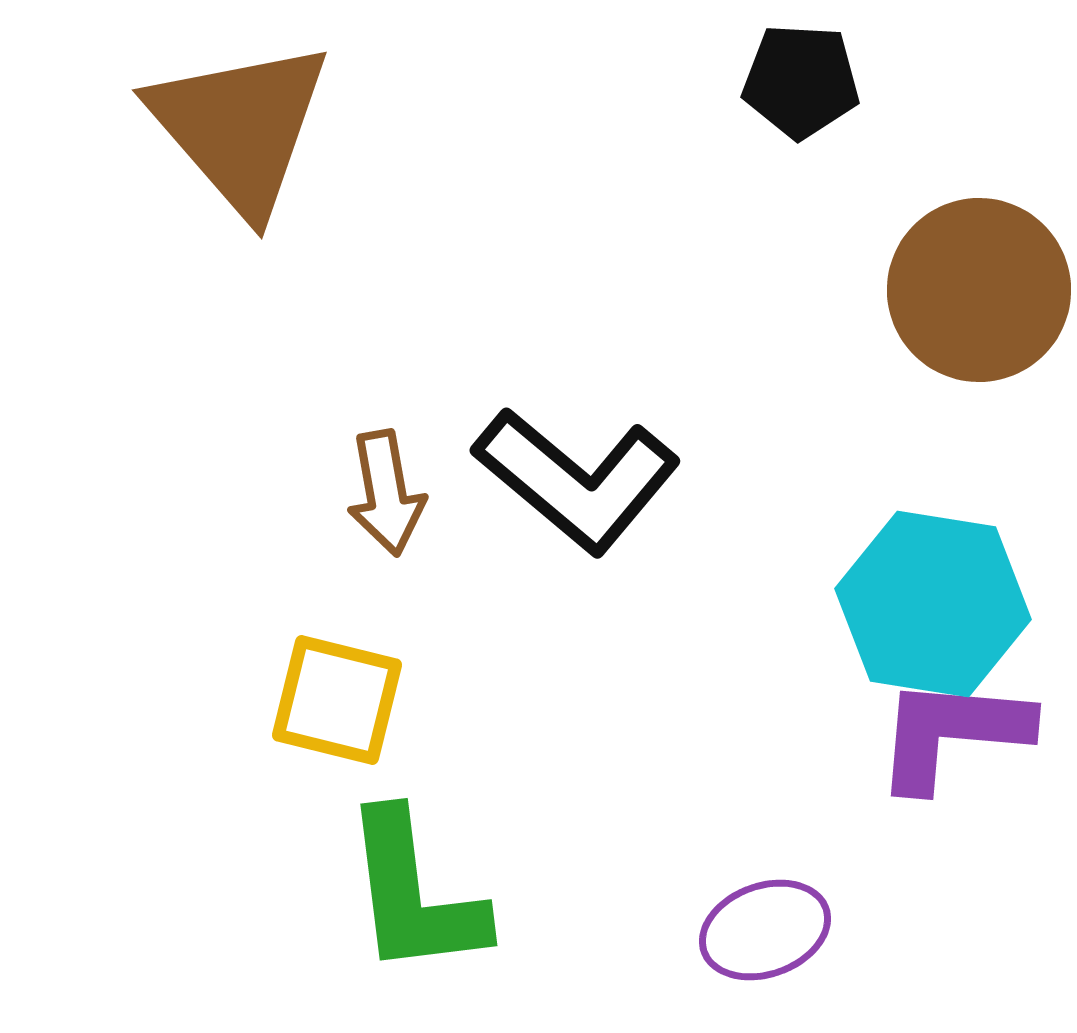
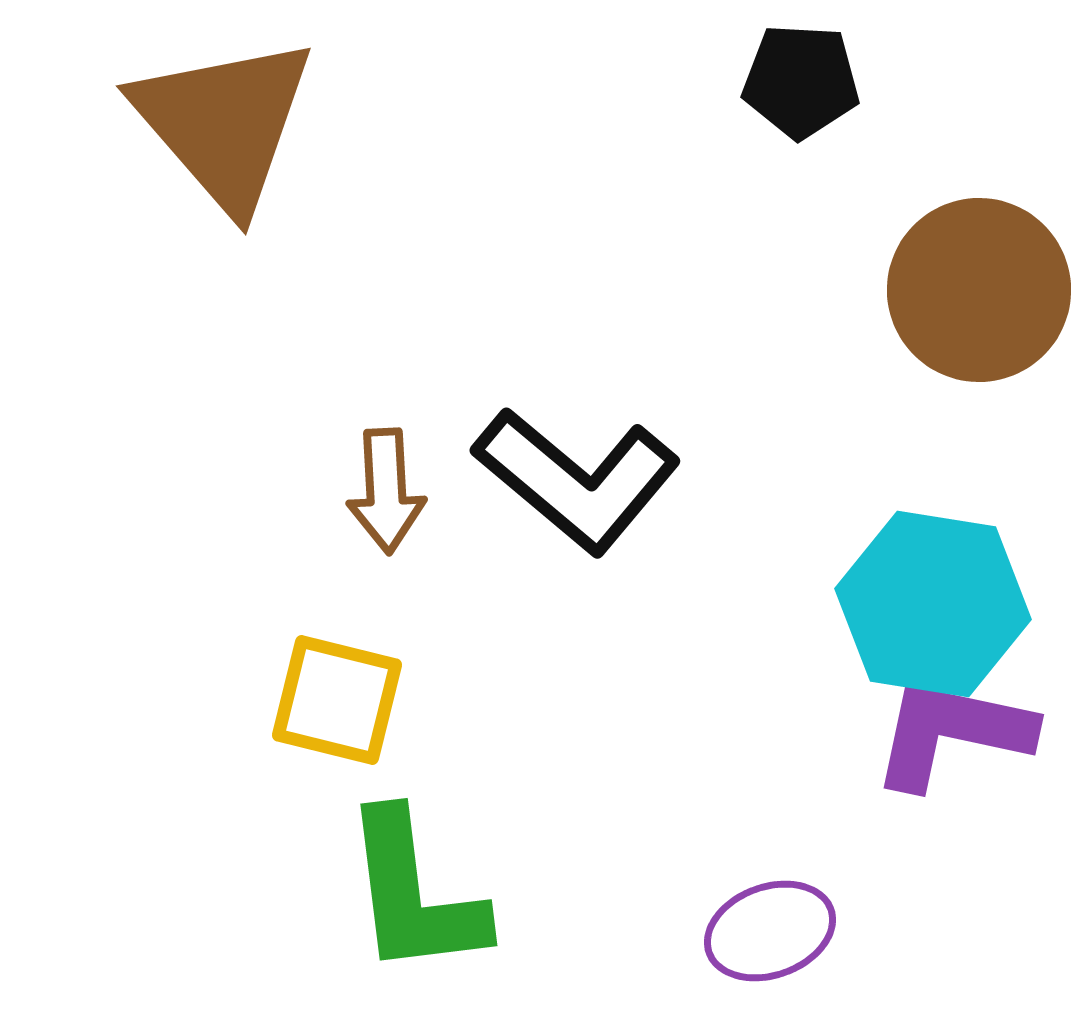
brown triangle: moved 16 px left, 4 px up
brown arrow: moved 2 px up; rotated 7 degrees clockwise
purple L-shape: rotated 7 degrees clockwise
purple ellipse: moved 5 px right, 1 px down
